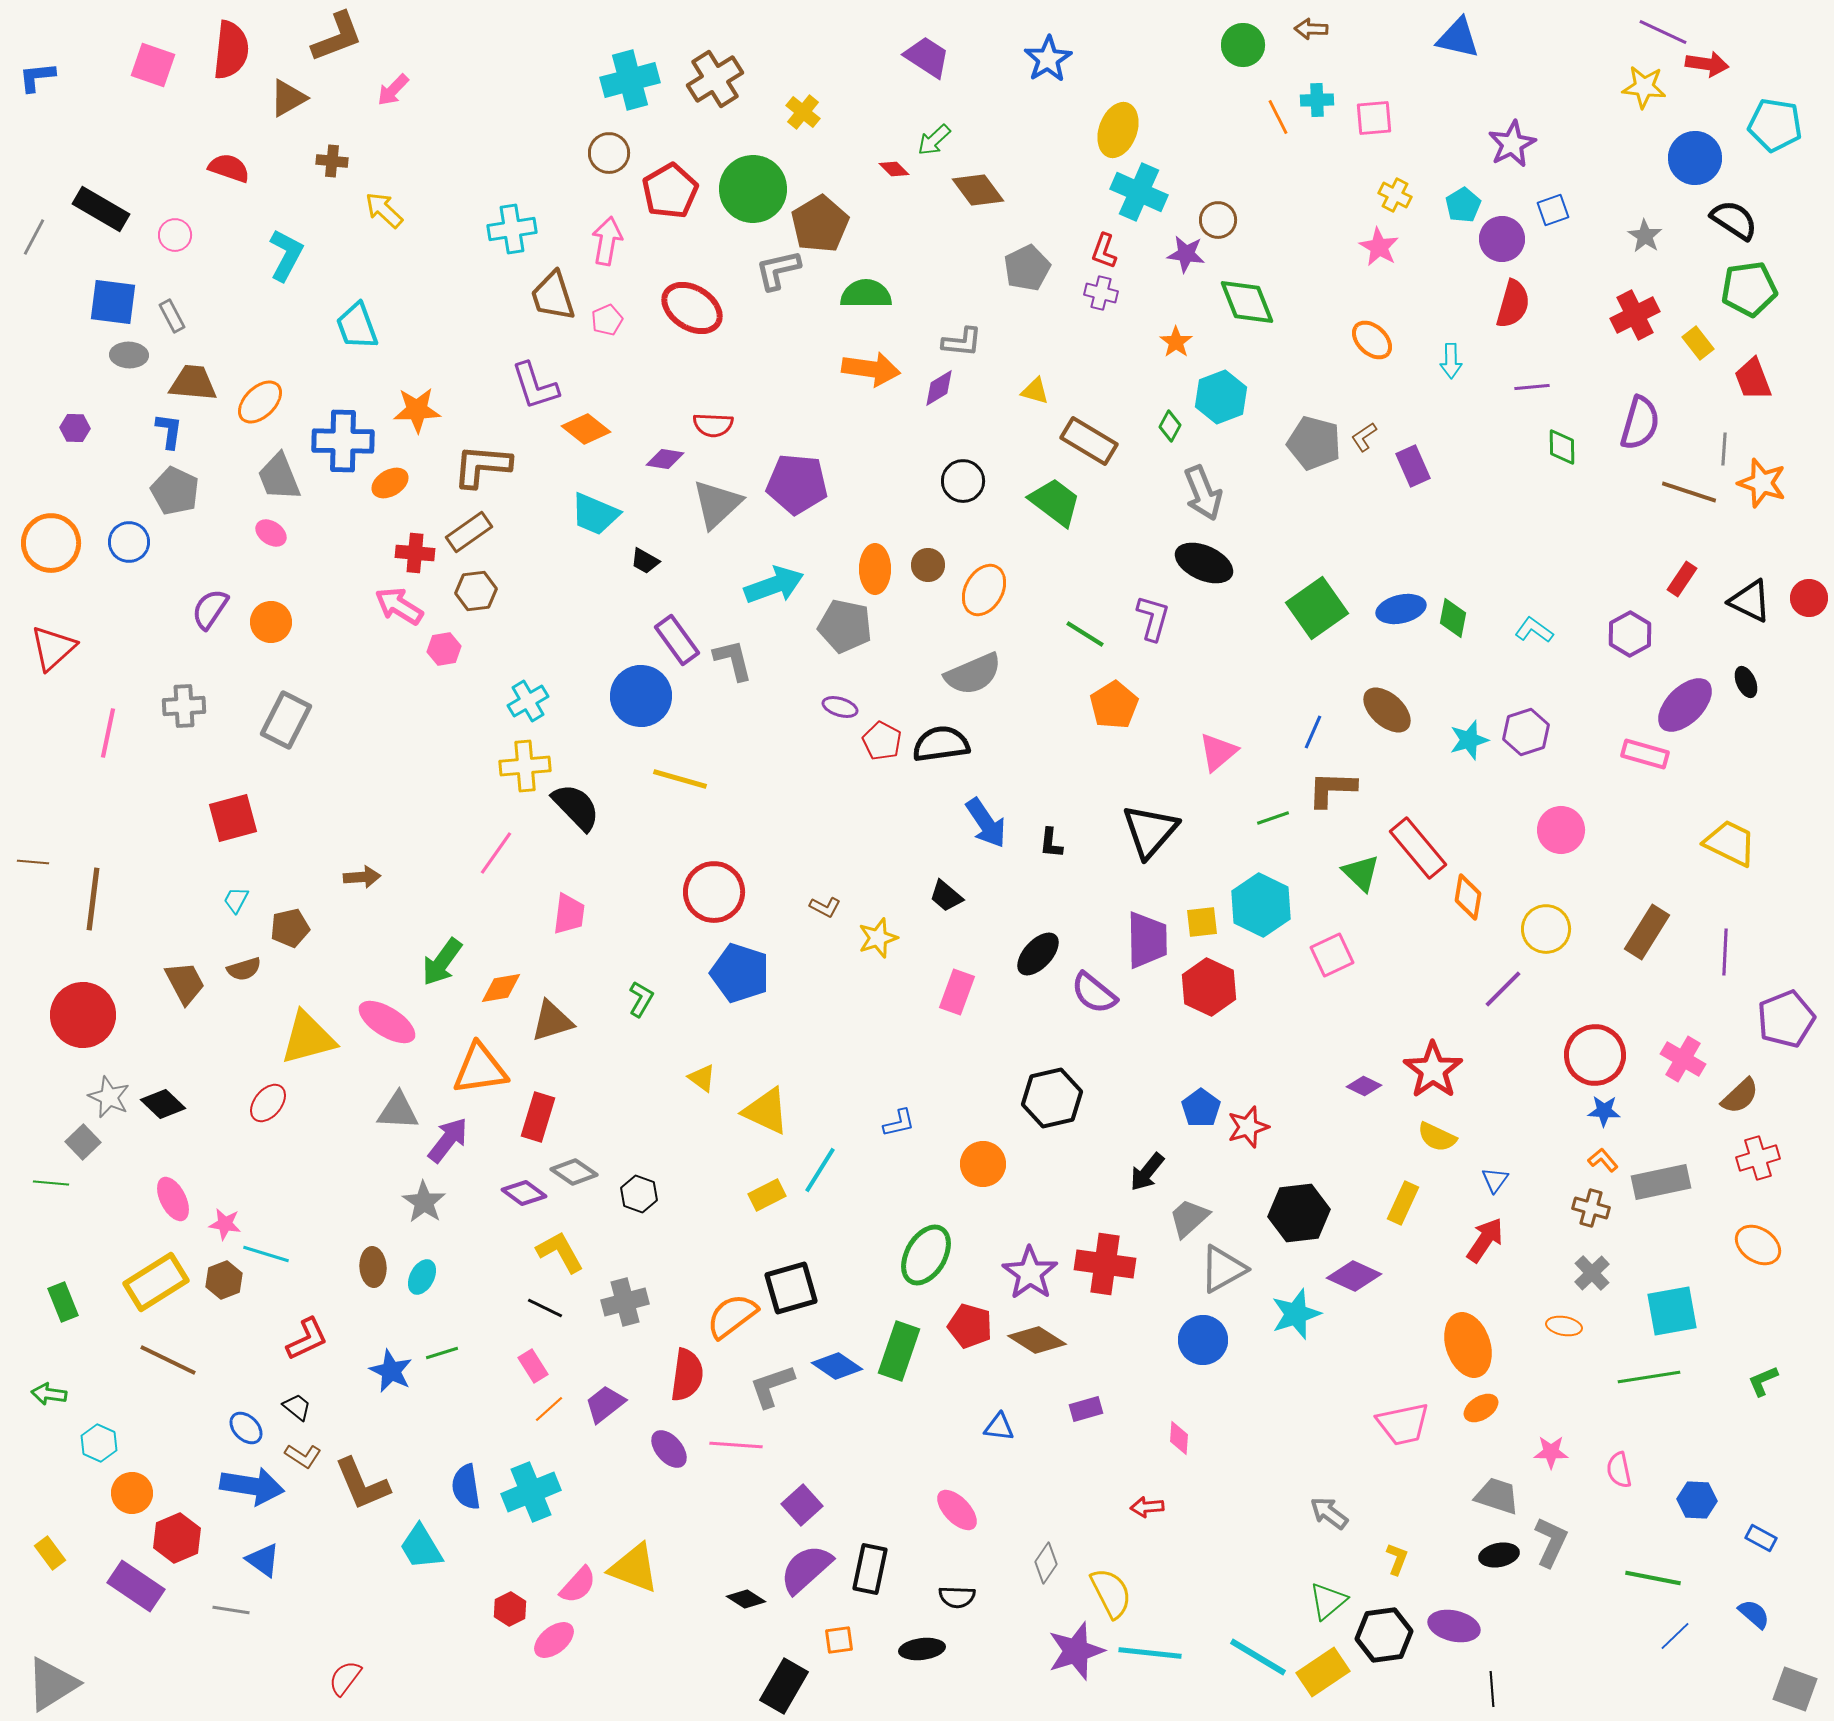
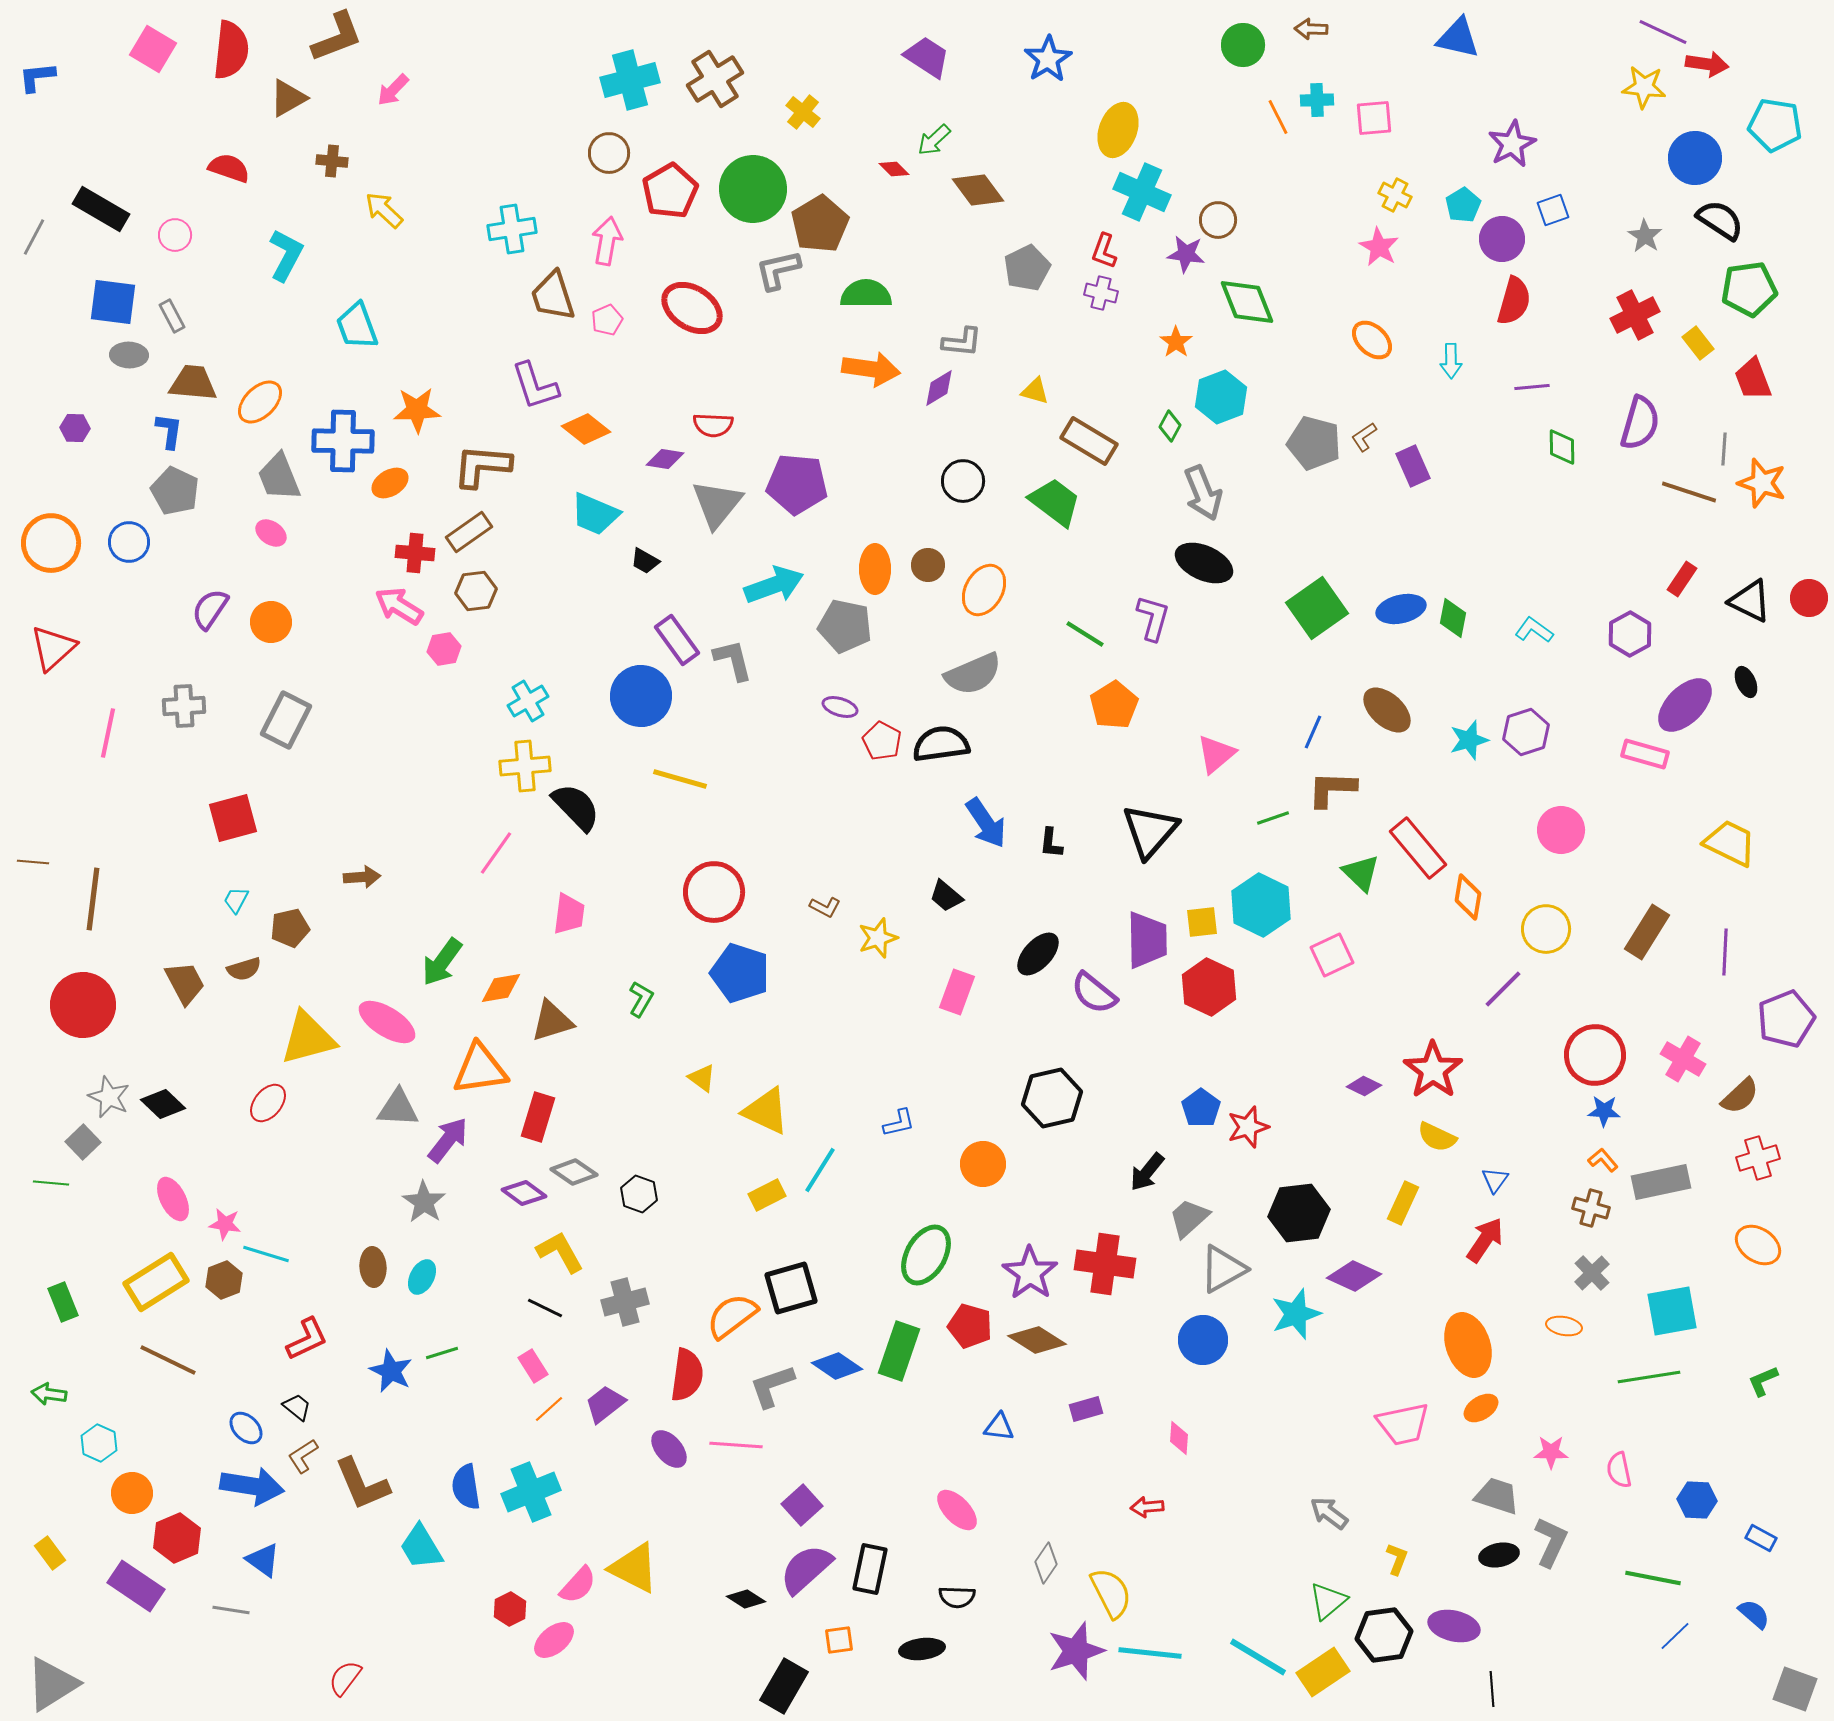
pink square at (153, 65): moved 16 px up; rotated 12 degrees clockwise
cyan cross at (1139, 192): moved 3 px right
black semicircle at (1734, 220): moved 14 px left
red semicircle at (1513, 304): moved 1 px right, 3 px up
gray triangle at (717, 504): rotated 8 degrees counterclockwise
pink triangle at (1218, 752): moved 2 px left, 2 px down
red circle at (83, 1015): moved 10 px up
gray triangle at (398, 1111): moved 3 px up
brown L-shape at (303, 1456): rotated 114 degrees clockwise
yellow triangle at (634, 1568): rotated 6 degrees clockwise
